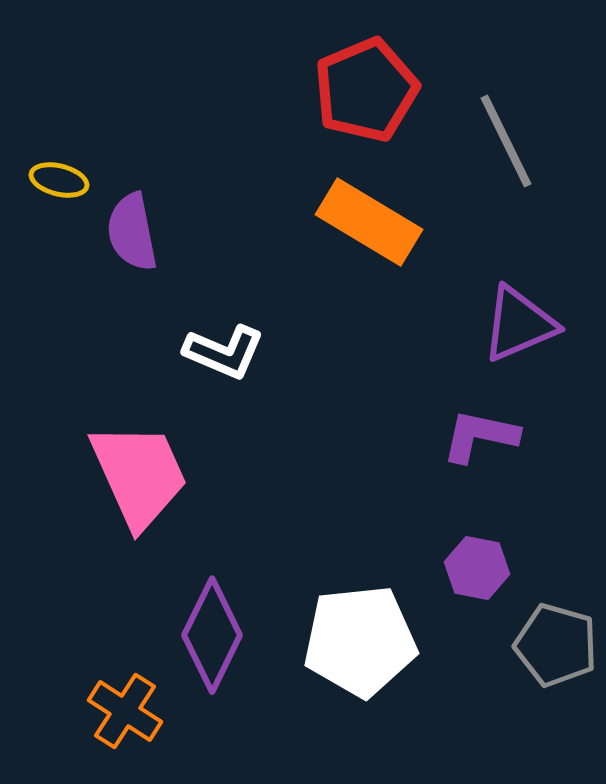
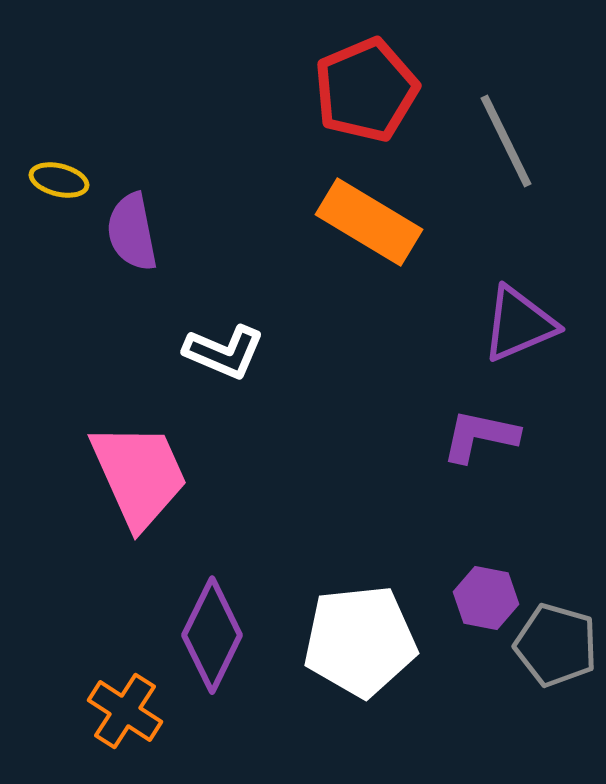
purple hexagon: moved 9 px right, 30 px down
